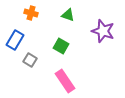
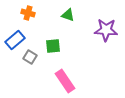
orange cross: moved 3 px left
purple star: moved 3 px right, 1 px up; rotated 15 degrees counterclockwise
blue rectangle: rotated 18 degrees clockwise
green square: moved 8 px left; rotated 35 degrees counterclockwise
gray square: moved 3 px up
